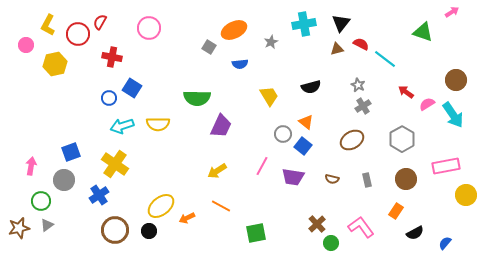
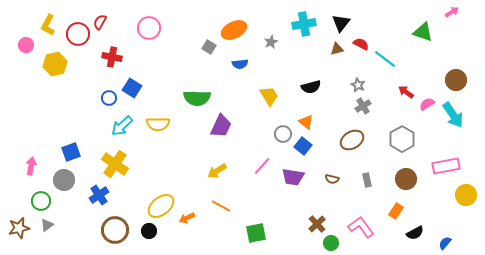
cyan arrow at (122, 126): rotated 25 degrees counterclockwise
pink line at (262, 166): rotated 12 degrees clockwise
